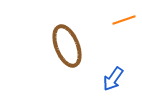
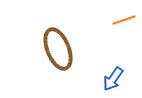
brown ellipse: moved 9 px left, 3 px down
